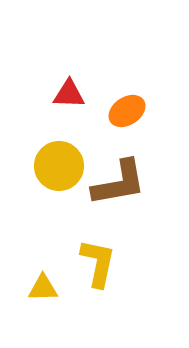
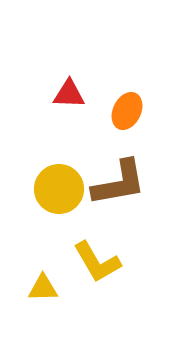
orange ellipse: rotated 30 degrees counterclockwise
yellow circle: moved 23 px down
yellow L-shape: moved 1 px left, 1 px up; rotated 138 degrees clockwise
